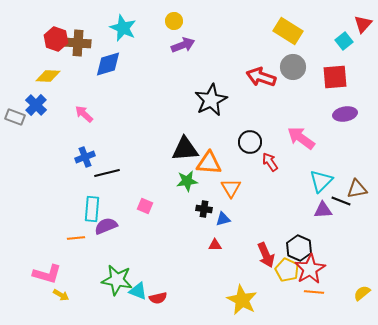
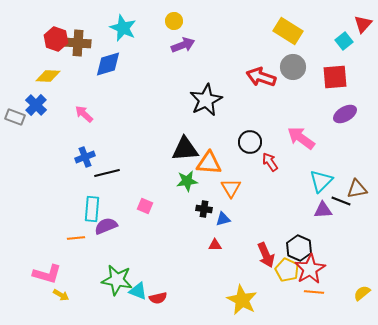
black star at (211, 100): moved 5 px left
purple ellipse at (345, 114): rotated 20 degrees counterclockwise
